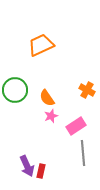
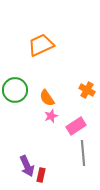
red rectangle: moved 4 px down
